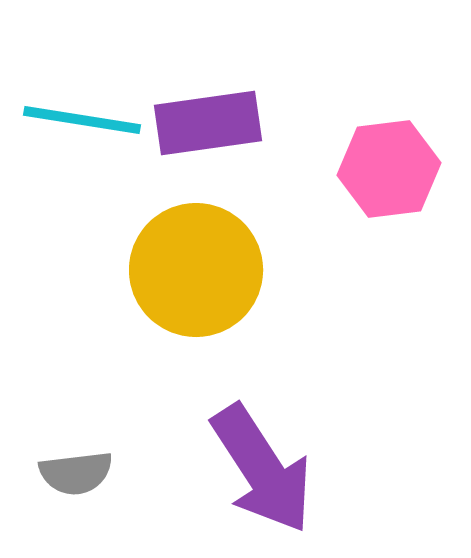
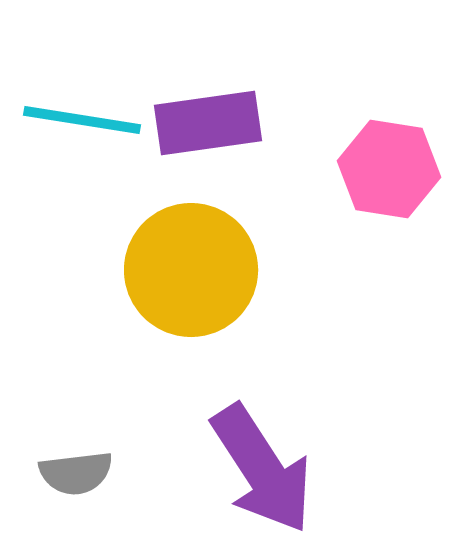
pink hexagon: rotated 16 degrees clockwise
yellow circle: moved 5 px left
